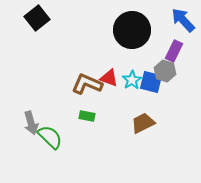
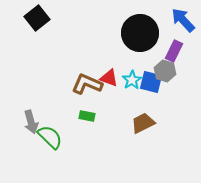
black circle: moved 8 px right, 3 px down
gray arrow: moved 1 px up
